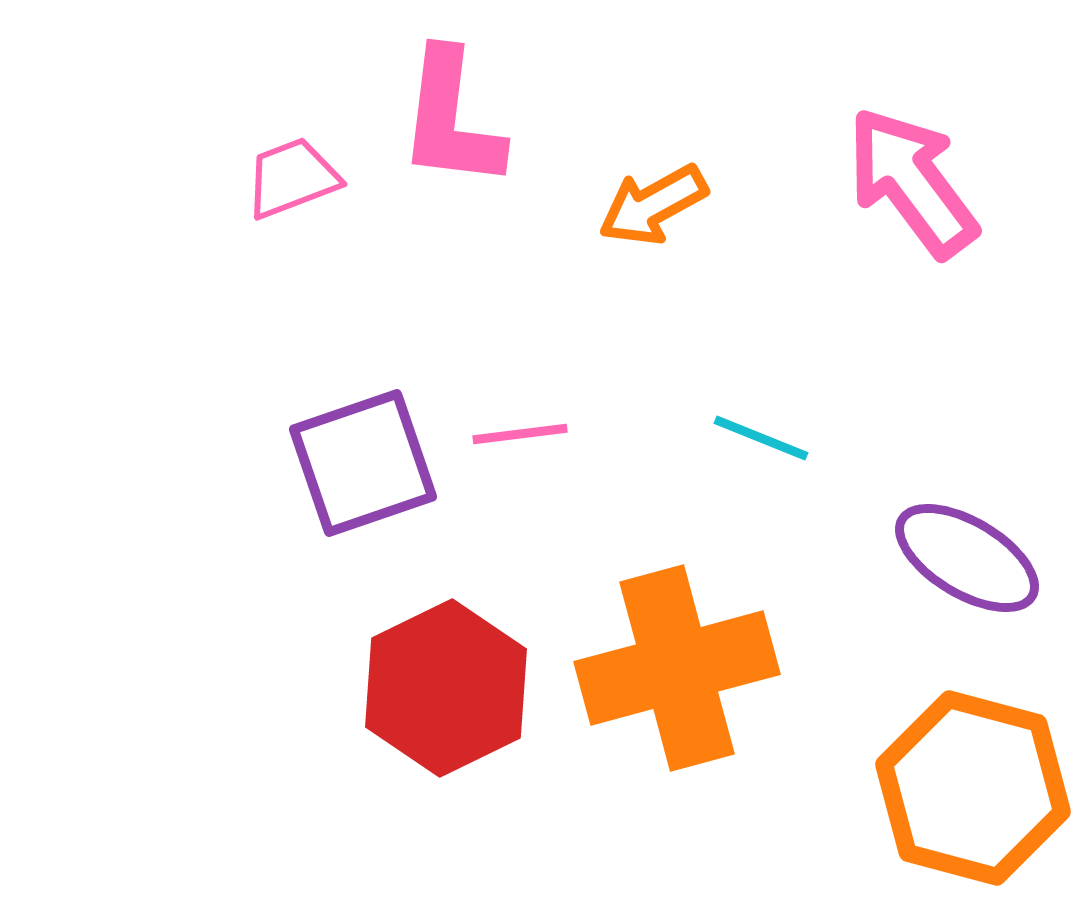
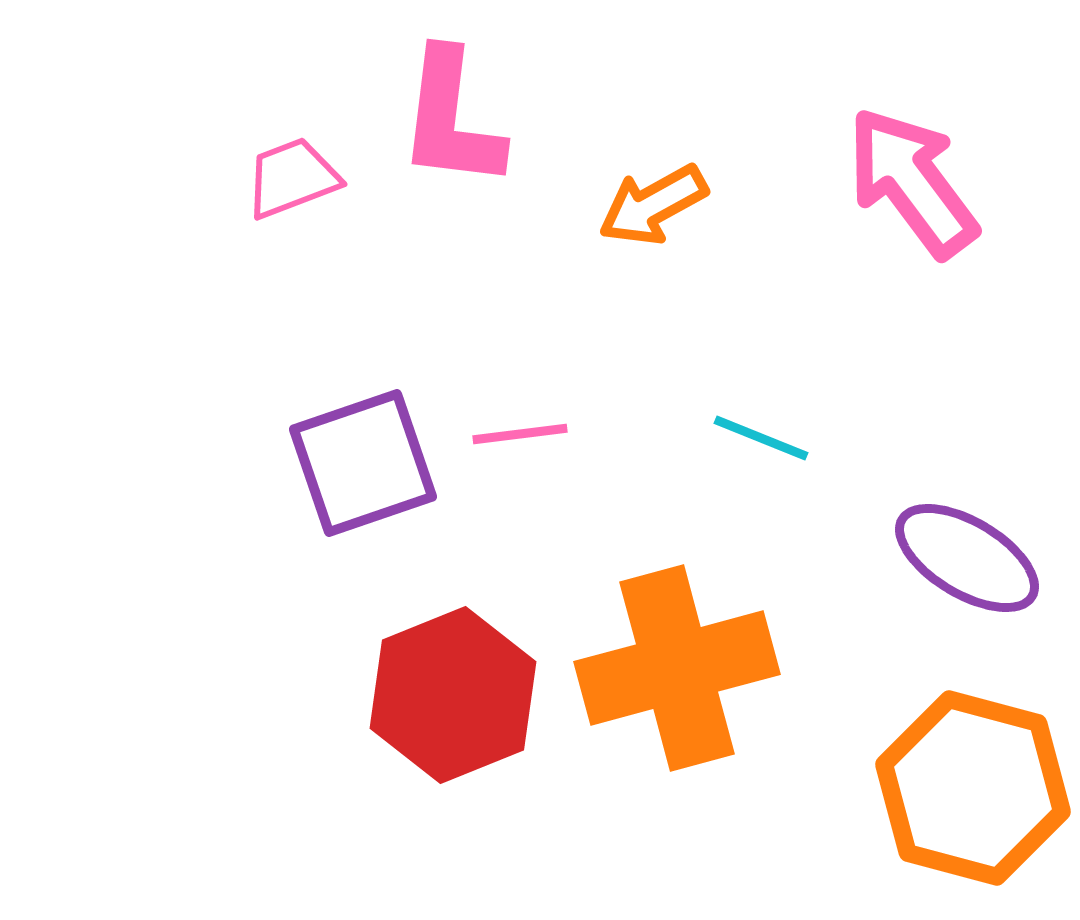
red hexagon: moved 7 px right, 7 px down; rotated 4 degrees clockwise
